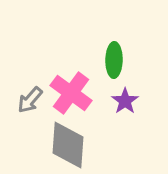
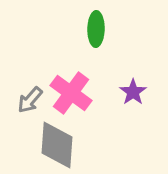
green ellipse: moved 18 px left, 31 px up
purple star: moved 8 px right, 9 px up
gray diamond: moved 11 px left
